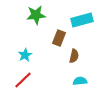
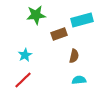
brown rectangle: moved 4 px up; rotated 49 degrees clockwise
cyan semicircle: moved 1 px left, 1 px up
